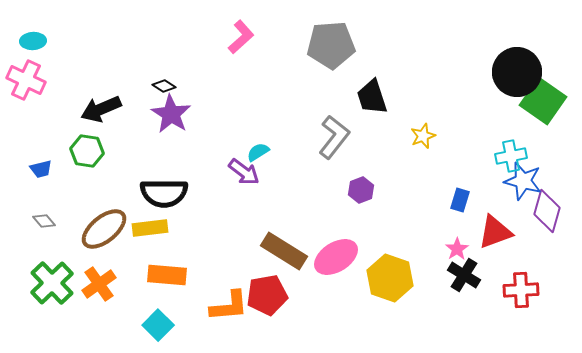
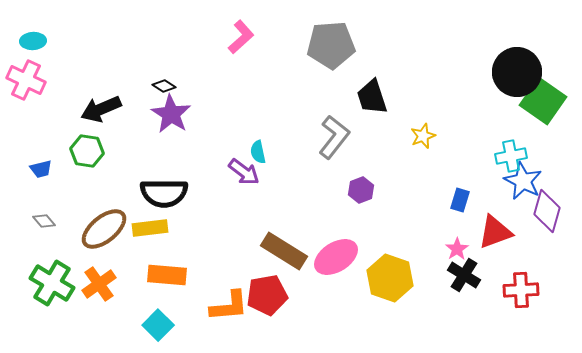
cyan semicircle: rotated 70 degrees counterclockwise
blue star: rotated 12 degrees clockwise
green cross: rotated 15 degrees counterclockwise
